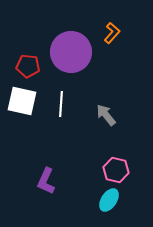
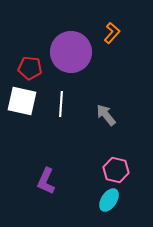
red pentagon: moved 2 px right, 2 px down
